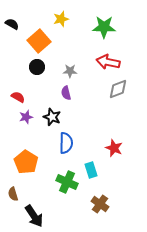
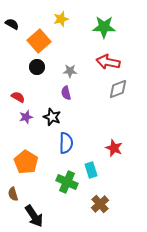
brown cross: rotated 12 degrees clockwise
